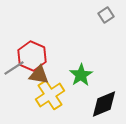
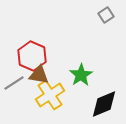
gray line: moved 15 px down
